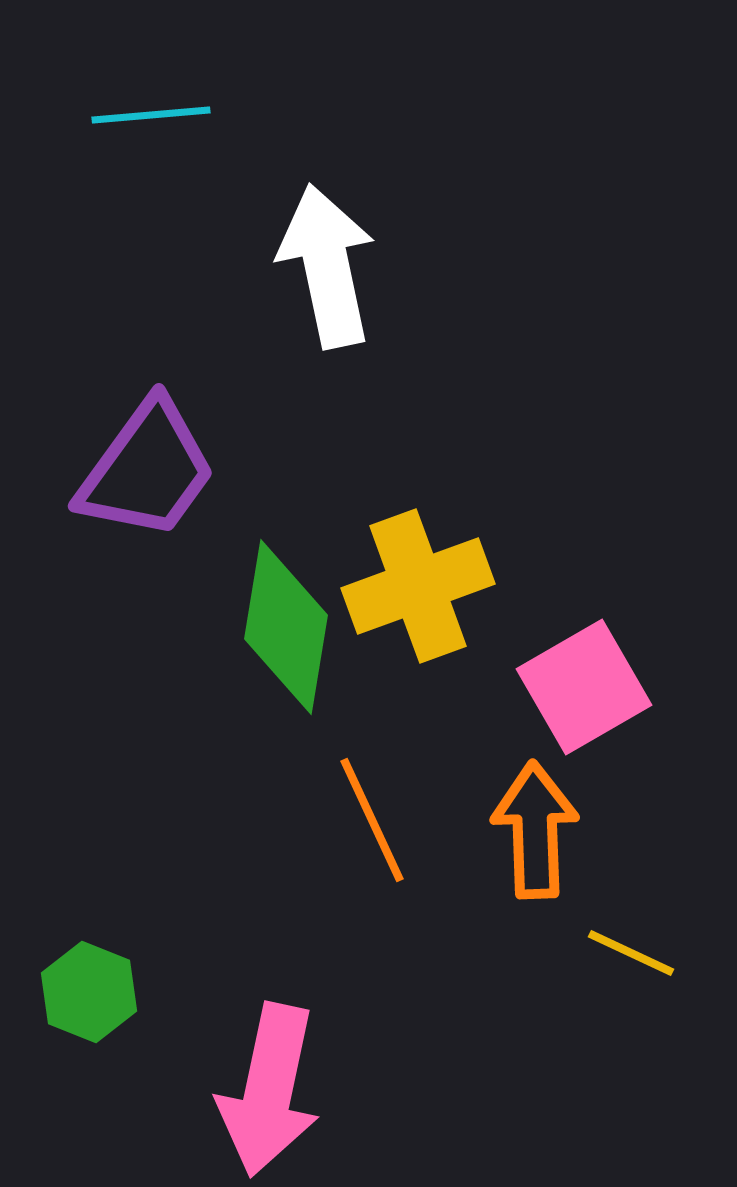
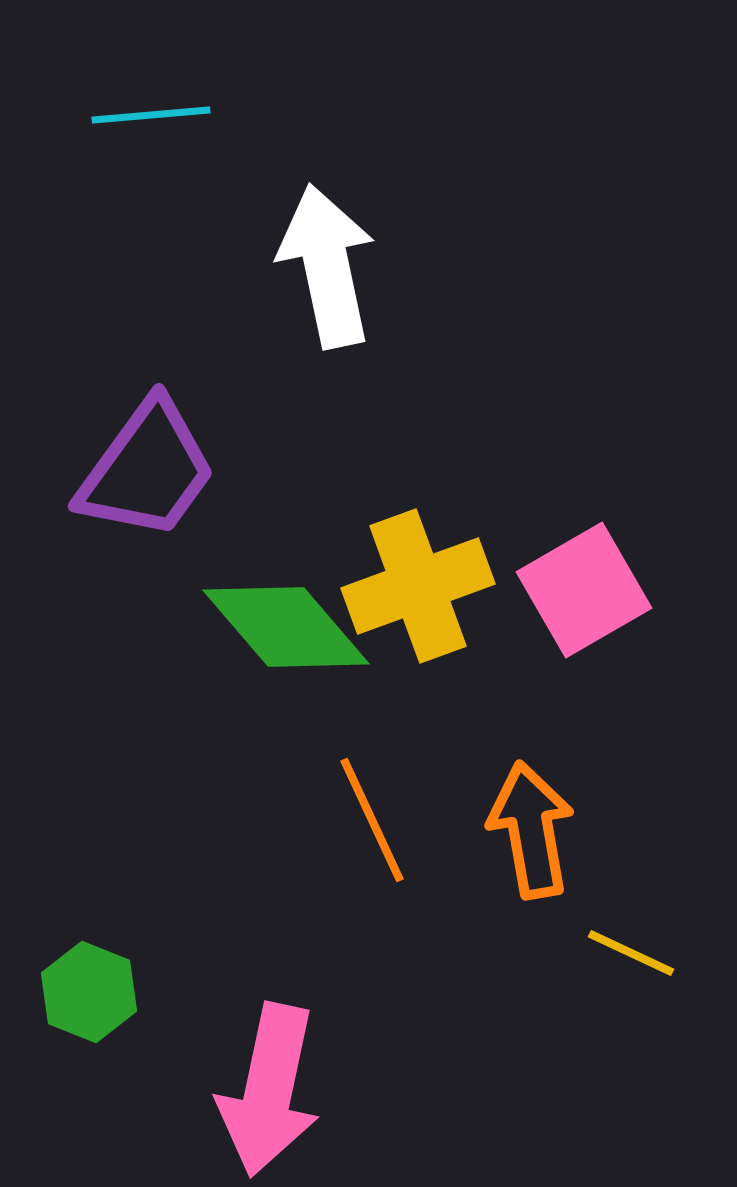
green diamond: rotated 50 degrees counterclockwise
pink square: moved 97 px up
orange arrow: moved 4 px left; rotated 8 degrees counterclockwise
